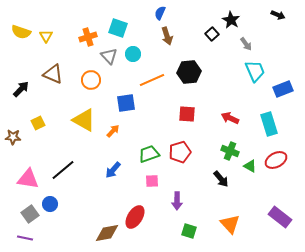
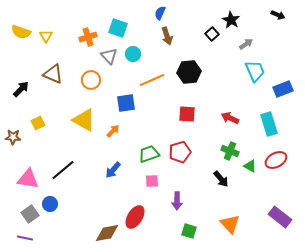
gray arrow at (246, 44): rotated 88 degrees counterclockwise
